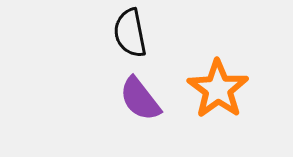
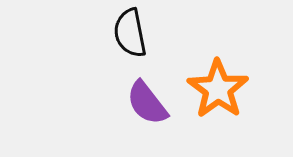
purple semicircle: moved 7 px right, 4 px down
